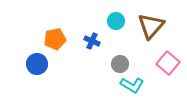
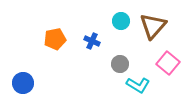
cyan circle: moved 5 px right
brown triangle: moved 2 px right
blue circle: moved 14 px left, 19 px down
cyan L-shape: moved 6 px right
